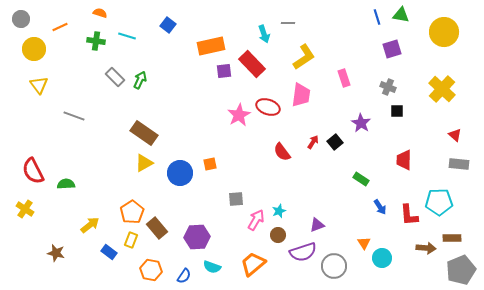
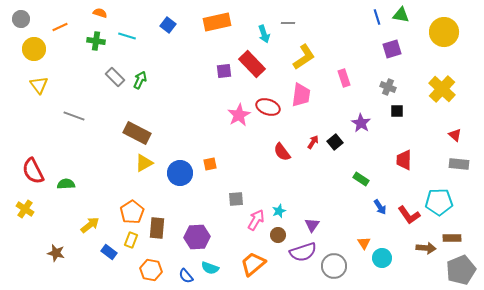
orange rectangle at (211, 46): moved 6 px right, 24 px up
brown rectangle at (144, 133): moved 7 px left; rotated 8 degrees counterclockwise
red L-shape at (409, 215): rotated 30 degrees counterclockwise
purple triangle at (317, 225): moved 5 px left; rotated 35 degrees counterclockwise
brown rectangle at (157, 228): rotated 45 degrees clockwise
cyan semicircle at (212, 267): moved 2 px left, 1 px down
blue semicircle at (184, 276): moved 2 px right; rotated 105 degrees clockwise
